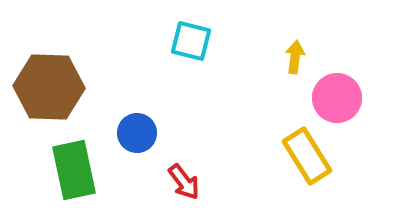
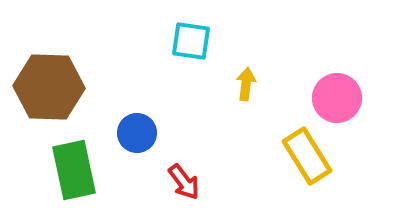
cyan square: rotated 6 degrees counterclockwise
yellow arrow: moved 49 px left, 27 px down
